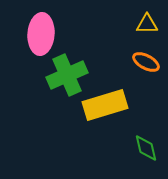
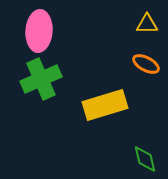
pink ellipse: moved 2 px left, 3 px up
orange ellipse: moved 2 px down
green cross: moved 26 px left, 4 px down
green diamond: moved 1 px left, 11 px down
